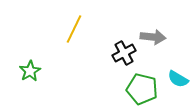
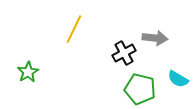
gray arrow: moved 2 px right, 1 px down
green star: moved 2 px left, 1 px down
green pentagon: moved 2 px left
